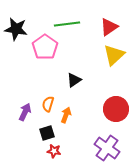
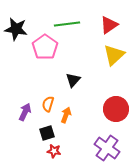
red triangle: moved 2 px up
black triangle: moved 1 px left; rotated 14 degrees counterclockwise
